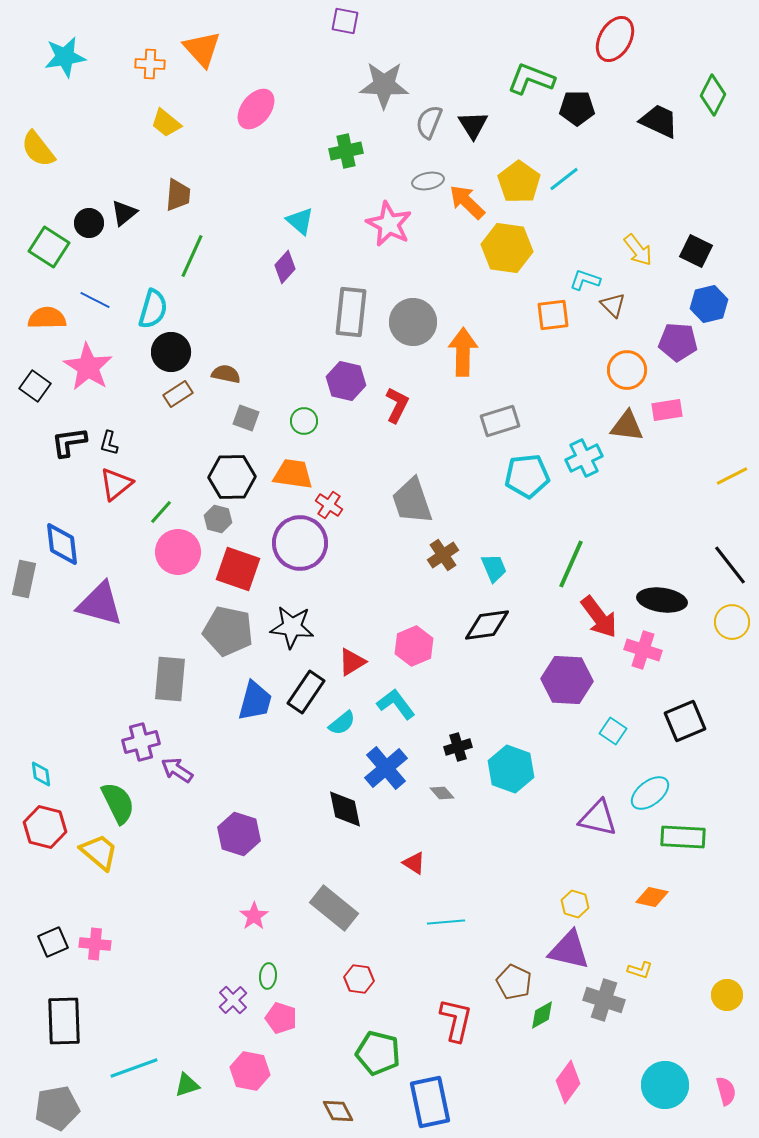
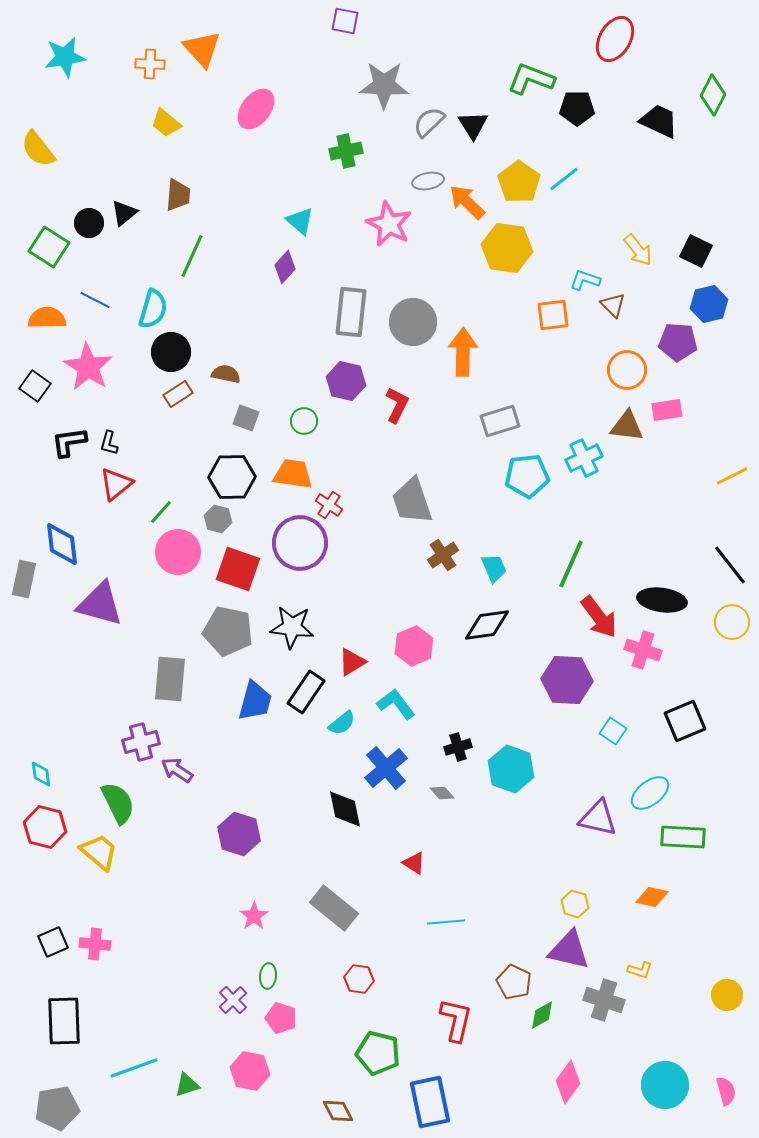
gray semicircle at (429, 122): rotated 24 degrees clockwise
